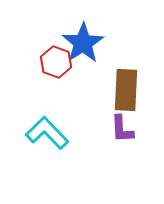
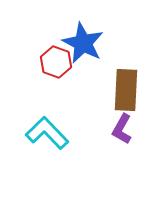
blue star: rotated 12 degrees counterclockwise
purple L-shape: rotated 32 degrees clockwise
